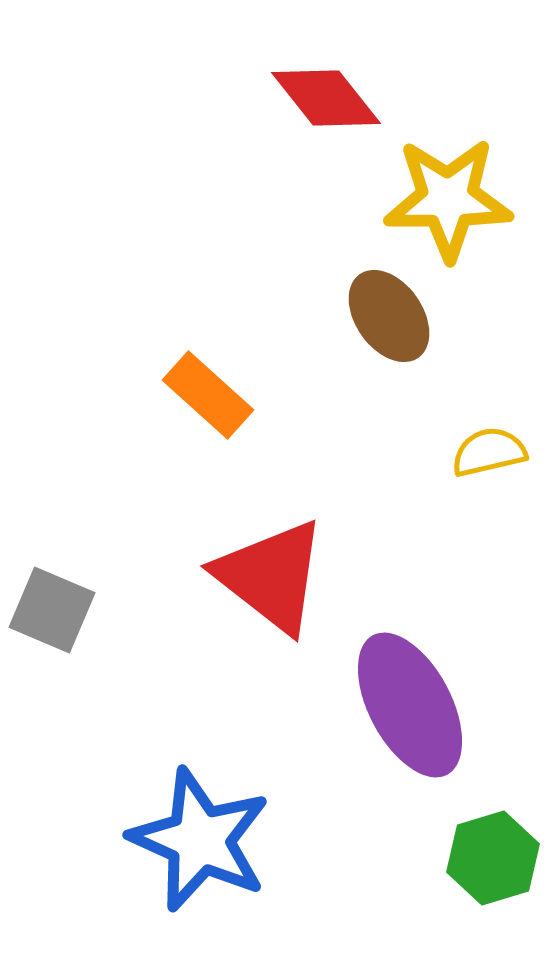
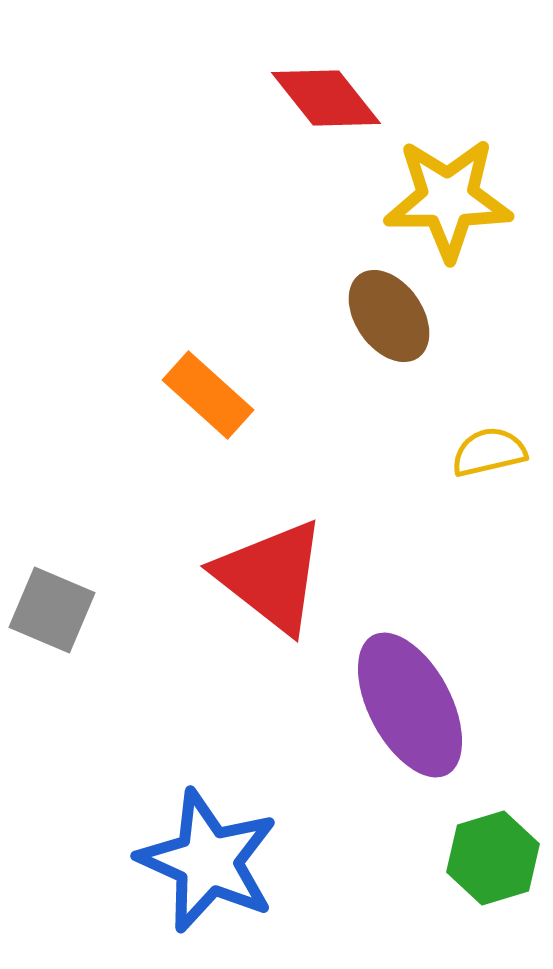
blue star: moved 8 px right, 21 px down
